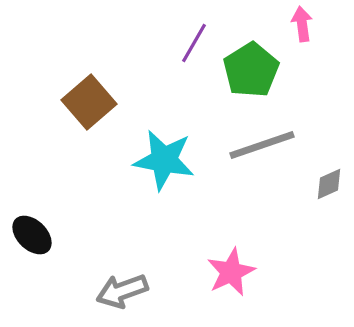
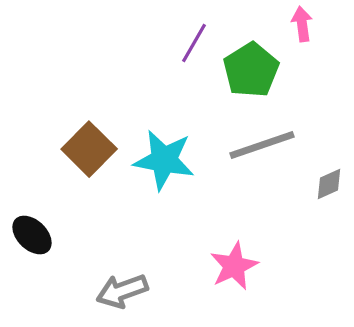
brown square: moved 47 px down; rotated 4 degrees counterclockwise
pink star: moved 3 px right, 6 px up
